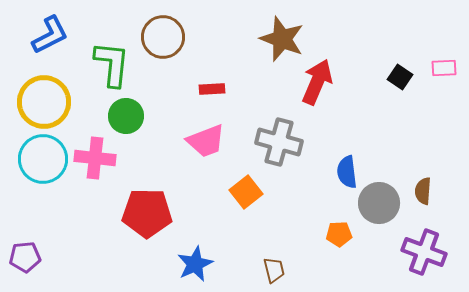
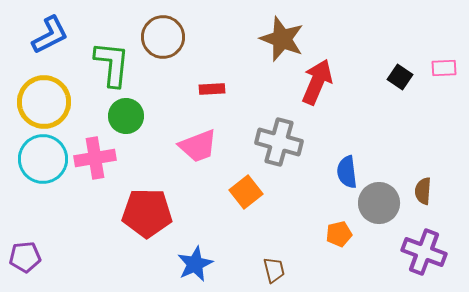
pink trapezoid: moved 8 px left, 5 px down
pink cross: rotated 15 degrees counterclockwise
orange pentagon: rotated 10 degrees counterclockwise
